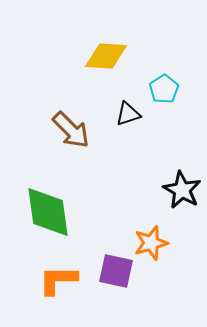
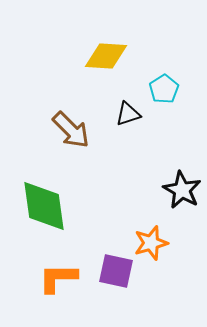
green diamond: moved 4 px left, 6 px up
orange L-shape: moved 2 px up
